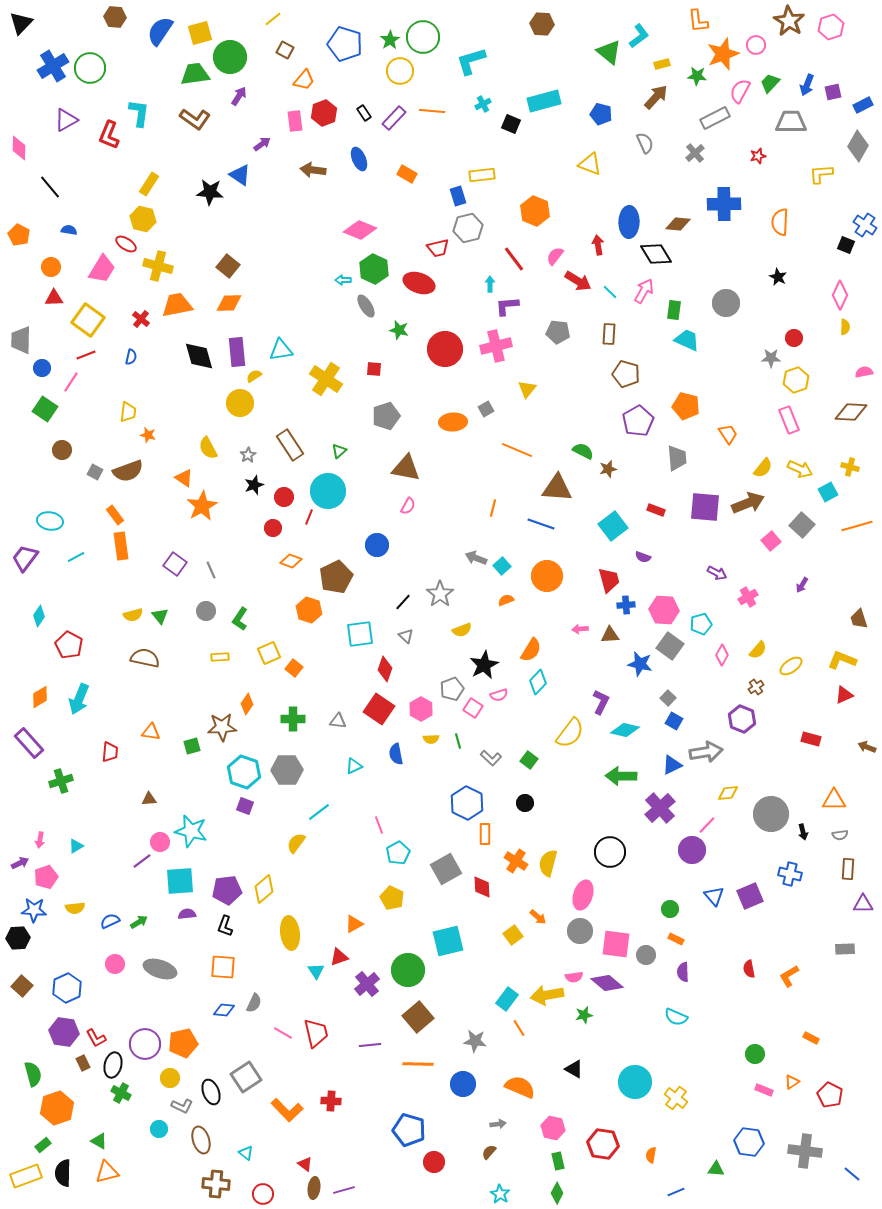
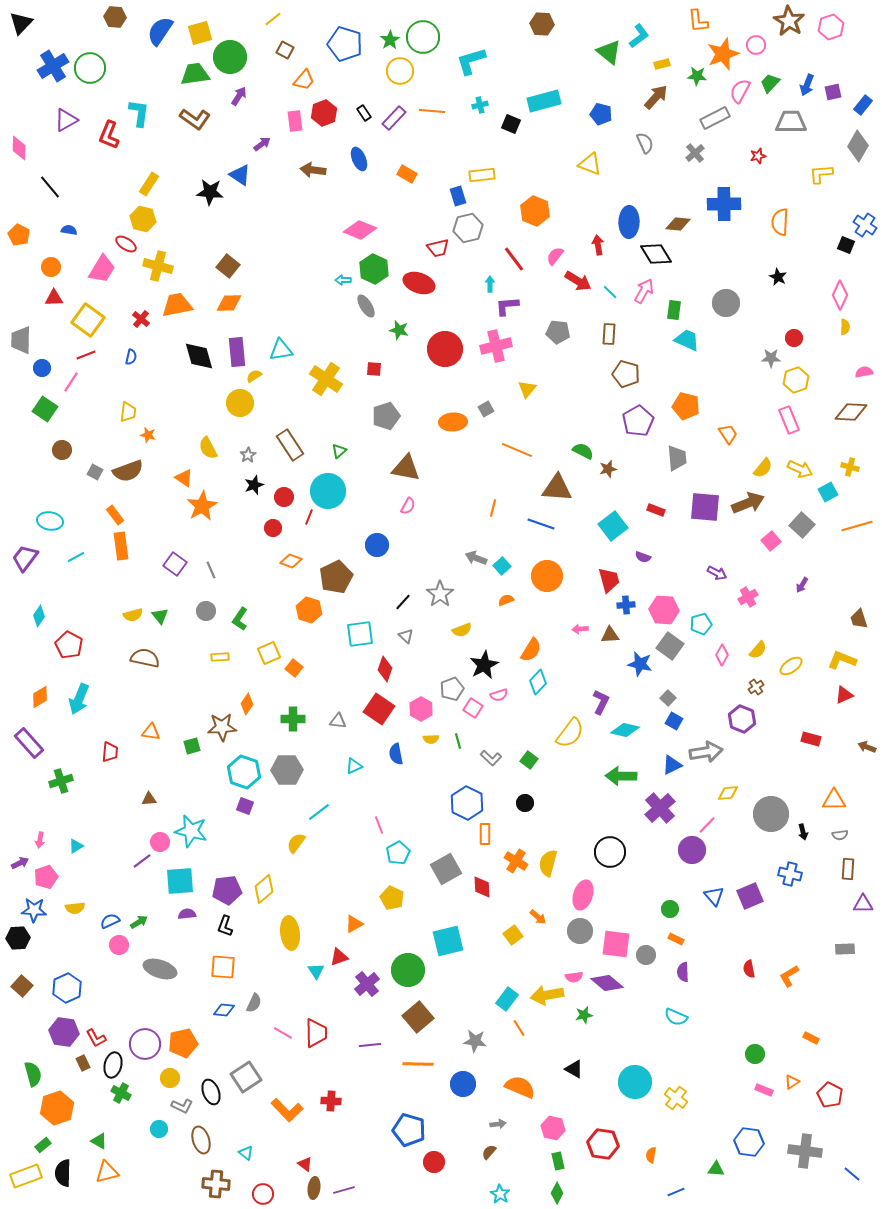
cyan cross at (483, 104): moved 3 px left, 1 px down; rotated 14 degrees clockwise
blue rectangle at (863, 105): rotated 24 degrees counterclockwise
pink circle at (115, 964): moved 4 px right, 19 px up
red trapezoid at (316, 1033): rotated 12 degrees clockwise
